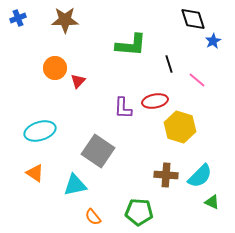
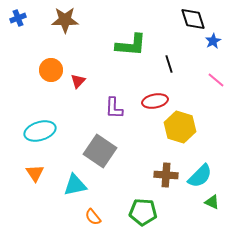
orange circle: moved 4 px left, 2 px down
pink line: moved 19 px right
purple L-shape: moved 9 px left
gray square: moved 2 px right
orange triangle: rotated 24 degrees clockwise
green pentagon: moved 4 px right
